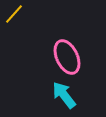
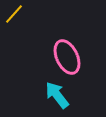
cyan arrow: moved 7 px left
